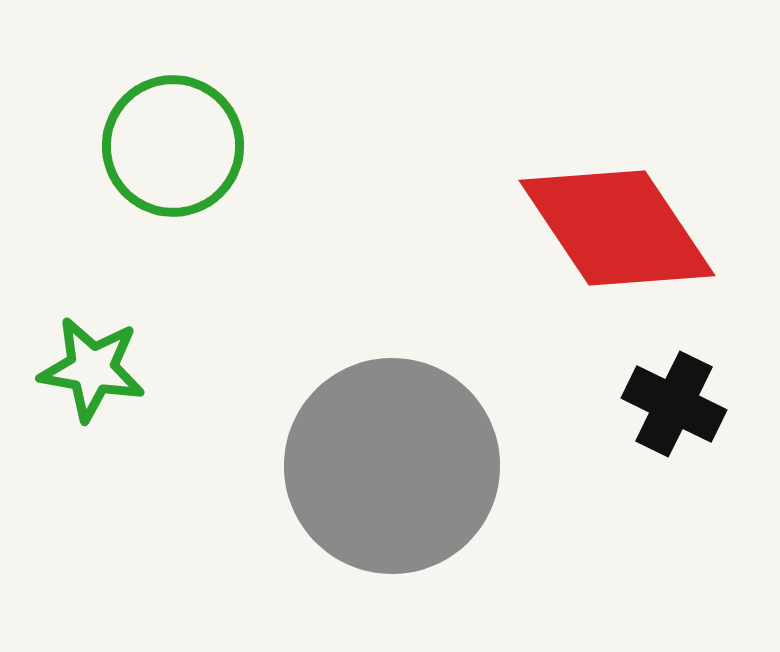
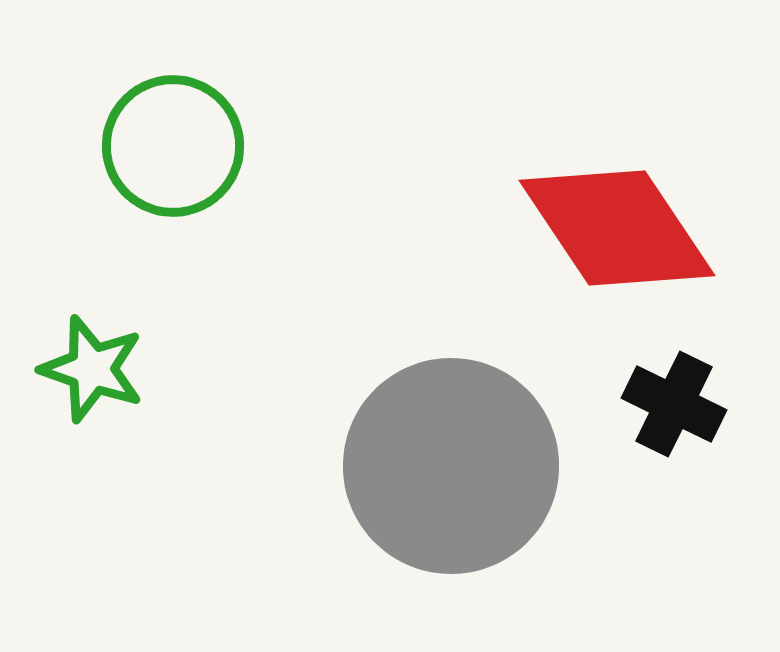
green star: rotated 9 degrees clockwise
gray circle: moved 59 px right
